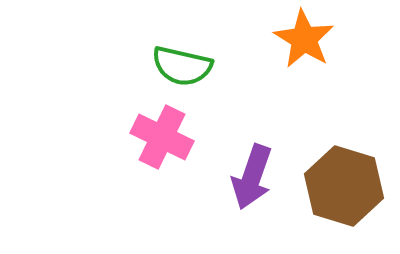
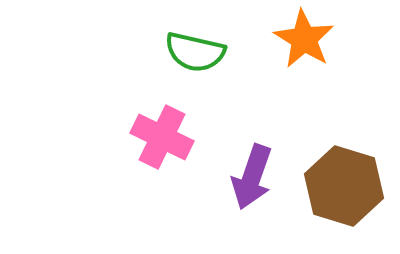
green semicircle: moved 13 px right, 14 px up
